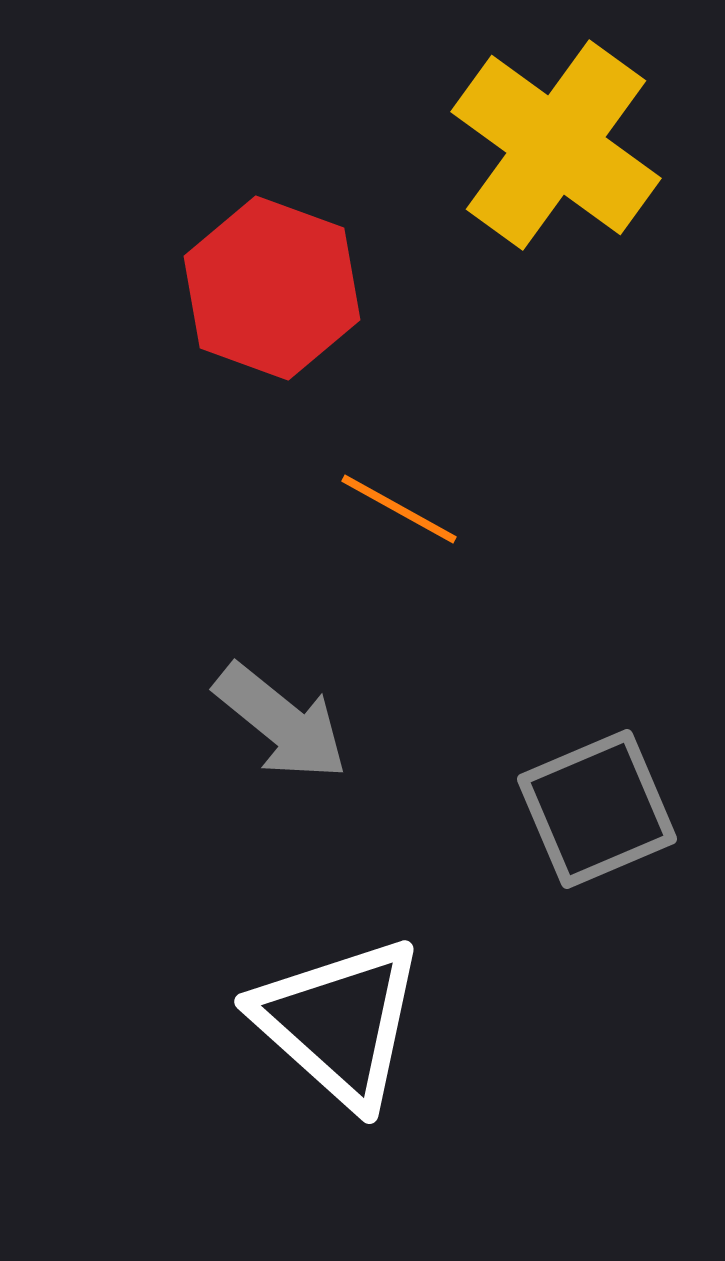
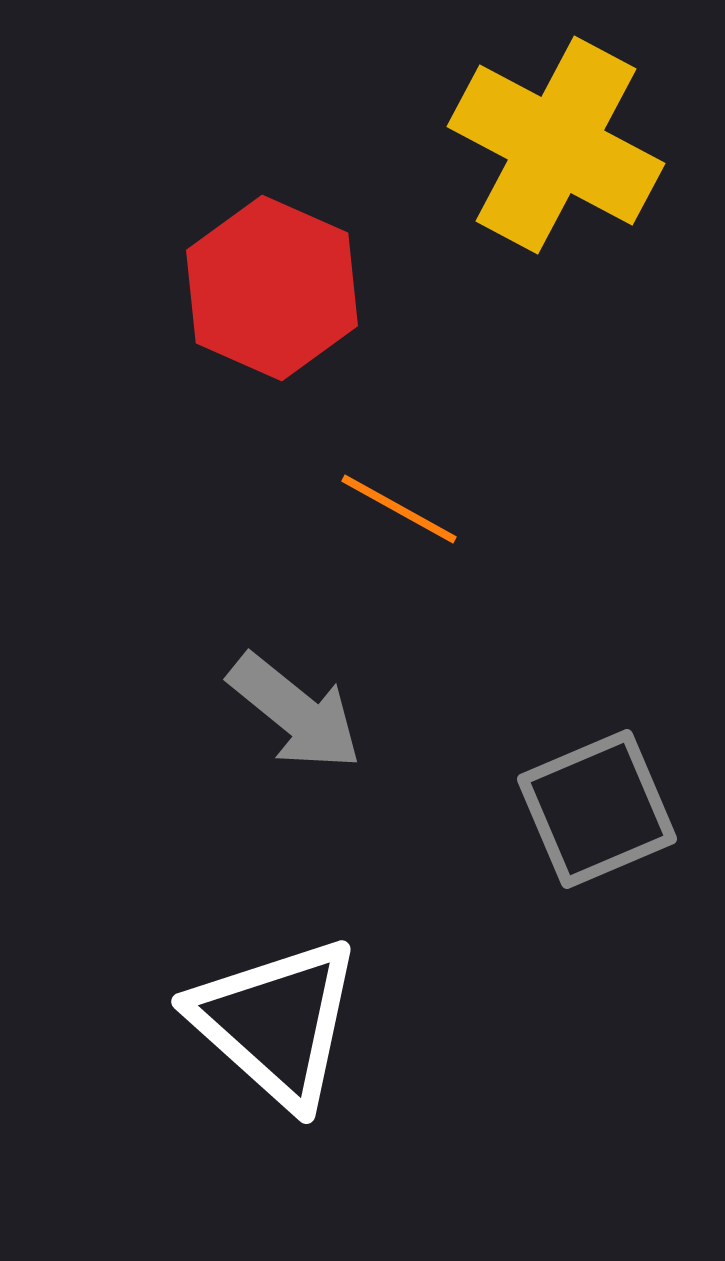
yellow cross: rotated 8 degrees counterclockwise
red hexagon: rotated 4 degrees clockwise
gray arrow: moved 14 px right, 10 px up
white triangle: moved 63 px left
